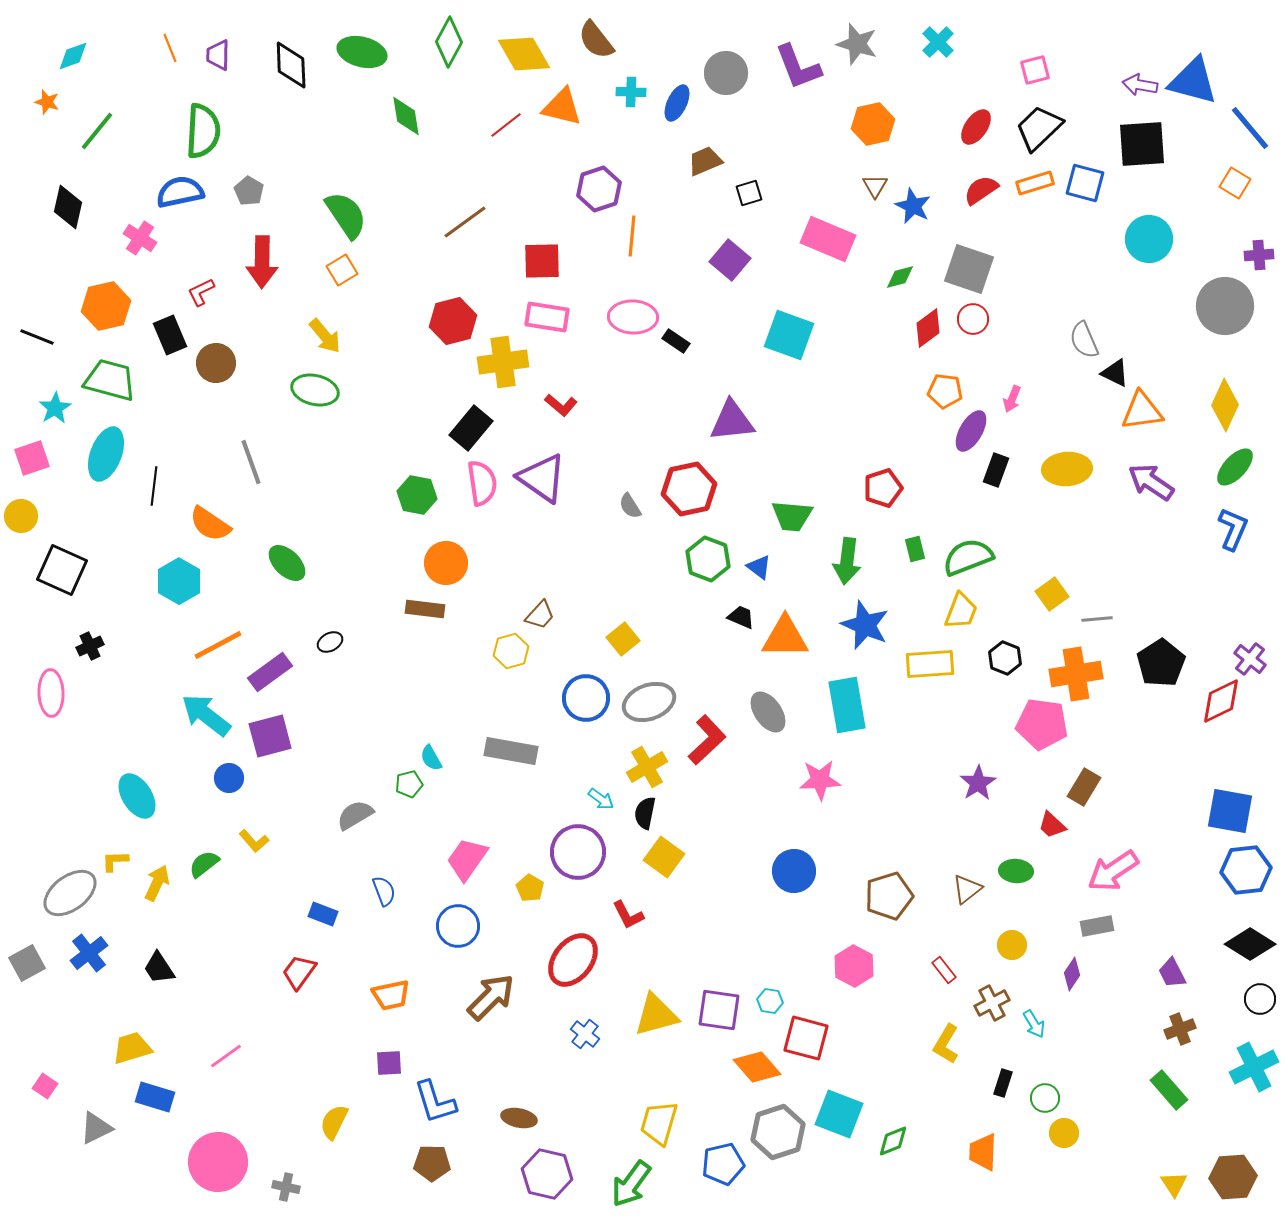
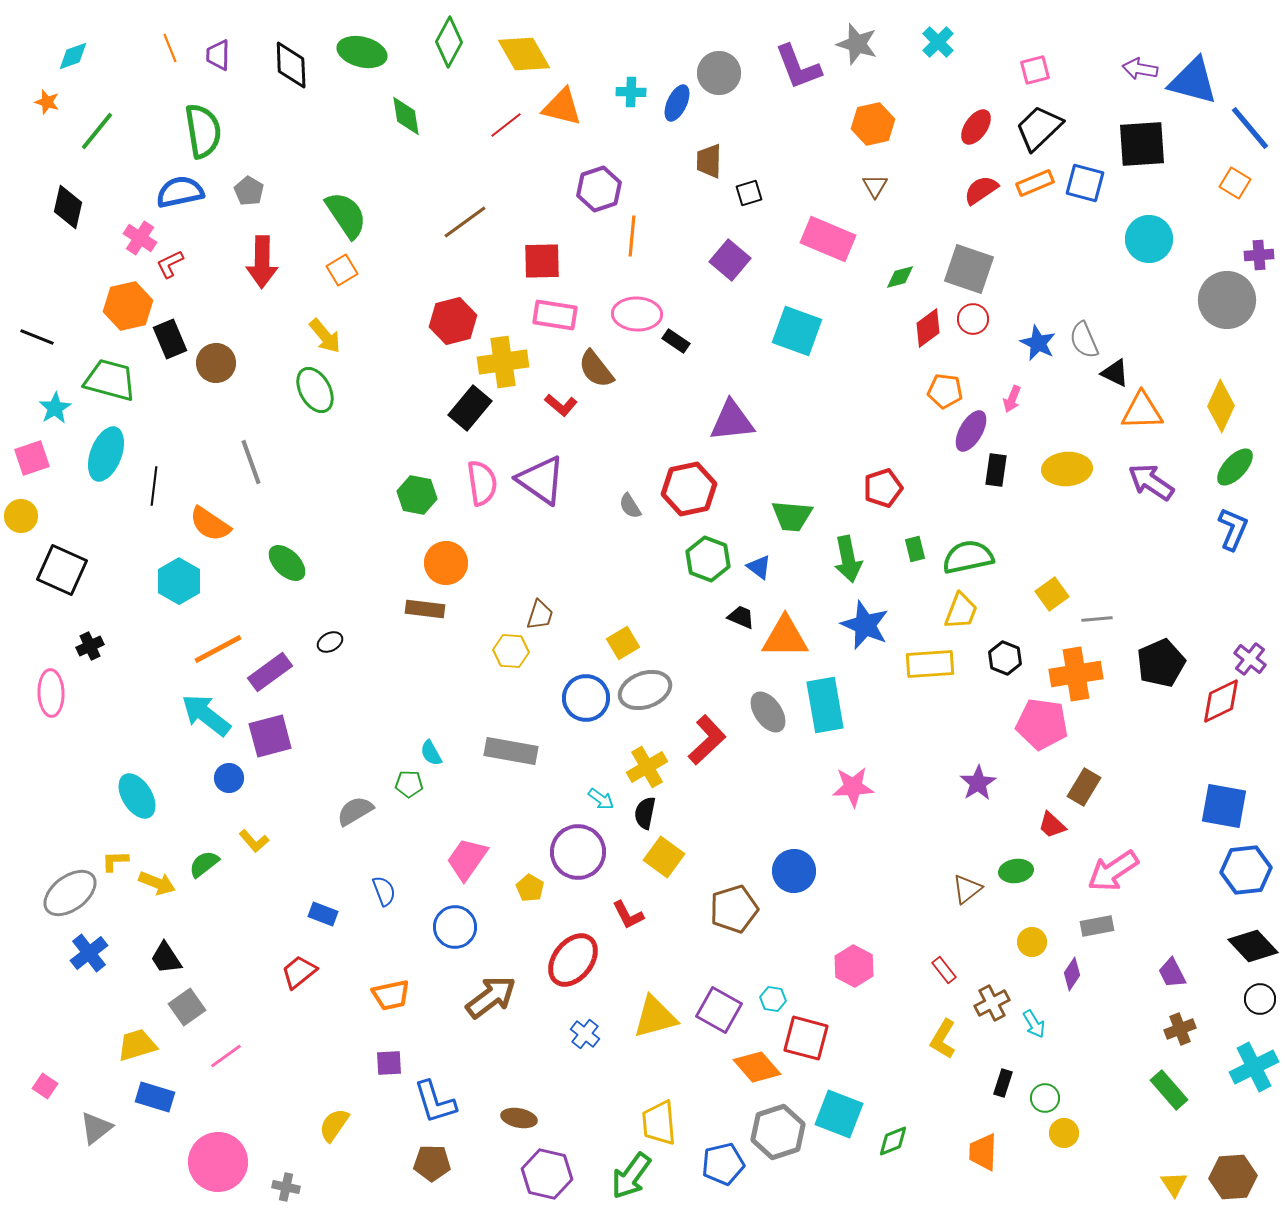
brown semicircle at (596, 40): moved 329 px down
gray circle at (726, 73): moved 7 px left
purple arrow at (1140, 85): moved 16 px up
green semicircle at (203, 131): rotated 12 degrees counterclockwise
brown trapezoid at (705, 161): moved 4 px right; rotated 66 degrees counterclockwise
orange rectangle at (1035, 183): rotated 6 degrees counterclockwise
blue star at (913, 206): moved 125 px right, 137 px down
red L-shape at (201, 292): moved 31 px left, 28 px up
orange hexagon at (106, 306): moved 22 px right
gray circle at (1225, 306): moved 2 px right, 6 px up
pink rectangle at (547, 317): moved 8 px right, 2 px up
pink ellipse at (633, 317): moved 4 px right, 3 px up
black rectangle at (170, 335): moved 4 px down
cyan square at (789, 335): moved 8 px right, 4 px up
green ellipse at (315, 390): rotated 48 degrees clockwise
yellow diamond at (1225, 405): moved 4 px left, 1 px down
orange triangle at (1142, 411): rotated 6 degrees clockwise
black rectangle at (471, 428): moved 1 px left, 20 px up
black rectangle at (996, 470): rotated 12 degrees counterclockwise
purple triangle at (542, 478): moved 1 px left, 2 px down
green semicircle at (968, 557): rotated 9 degrees clockwise
green arrow at (847, 561): moved 1 px right, 2 px up; rotated 18 degrees counterclockwise
brown trapezoid at (540, 615): rotated 24 degrees counterclockwise
yellow square at (623, 639): moved 4 px down; rotated 8 degrees clockwise
orange line at (218, 645): moved 4 px down
yellow hexagon at (511, 651): rotated 20 degrees clockwise
black pentagon at (1161, 663): rotated 9 degrees clockwise
gray ellipse at (649, 702): moved 4 px left, 12 px up
cyan rectangle at (847, 705): moved 22 px left
cyan semicircle at (431, 758): moved 5 px up
pink star at (820, 780): moved 33 px right, 7 px down
green pentagon at (409, 784): rotated 16 degrees clockwise
blue square at (1230, 811): moved 6 px left, 5 px up
gray semicircle at (355, 815): moved 4 px up
green ellipse at (1016, 871): rotated 12 degrees counterclockwise
yellow arrow at (157, 883): rotated 87 degrees clockwise
brown pentagon at (889, 896): moved 155 px left, 13 px down
blue circle at (458, 926): moved 3 px left, 1 px down
black diamond at (1250, 944): moved 3 px right, 2 px down; rotated 15 degrees clockwise
yellow circle at (1012, 945): moved 20 px right, 3 px up
gray square at (27, 963): moved 160 px right, 44 px down; rotated 6 degrees counterclockwise
black trapezoid at (159, 968): moved 7 px right, 10 px up
red trapezoid at (299, 972): rotated 15 degrees clockwise
brown arrow at (491, 997): rotated 8 degrees clockwise
cyan hexagon at (770, 1001): moved 3 px right, 2 px up
purple square at (719, 1010): rotated 21 degrees clockwise
yellow triangle at (656, 1015): moved 1 px left, 2 px down
yellow L-shape at (946, 1044): moved 3 px left, 5 px up
yellow trapezoid at (132, 1048): moved 5 px right, 3 px up
yellow semicircle at (334, 1122): moved 3 px down; rotated 9 degrees clockwise
yellow trapezoid at (659, 1123): rotated 21 degrees counterclockwise
gray triangle at (96, 1128): rotated 12 degrees counterclockwise
green arrow at (631, 1184): moved 8 px up
